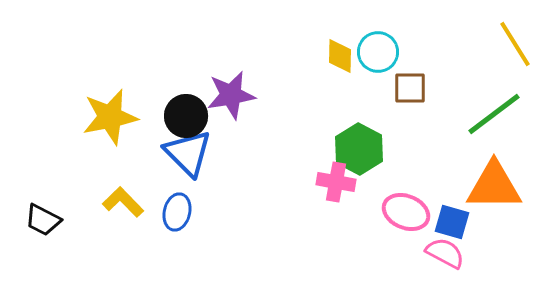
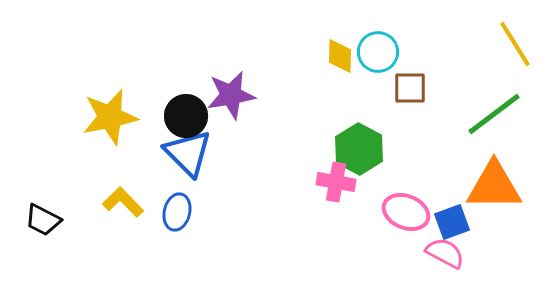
blue square: rotated 36 degrees counterclockwise
